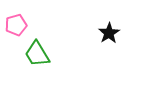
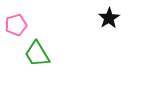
black star: moved 15 px up
